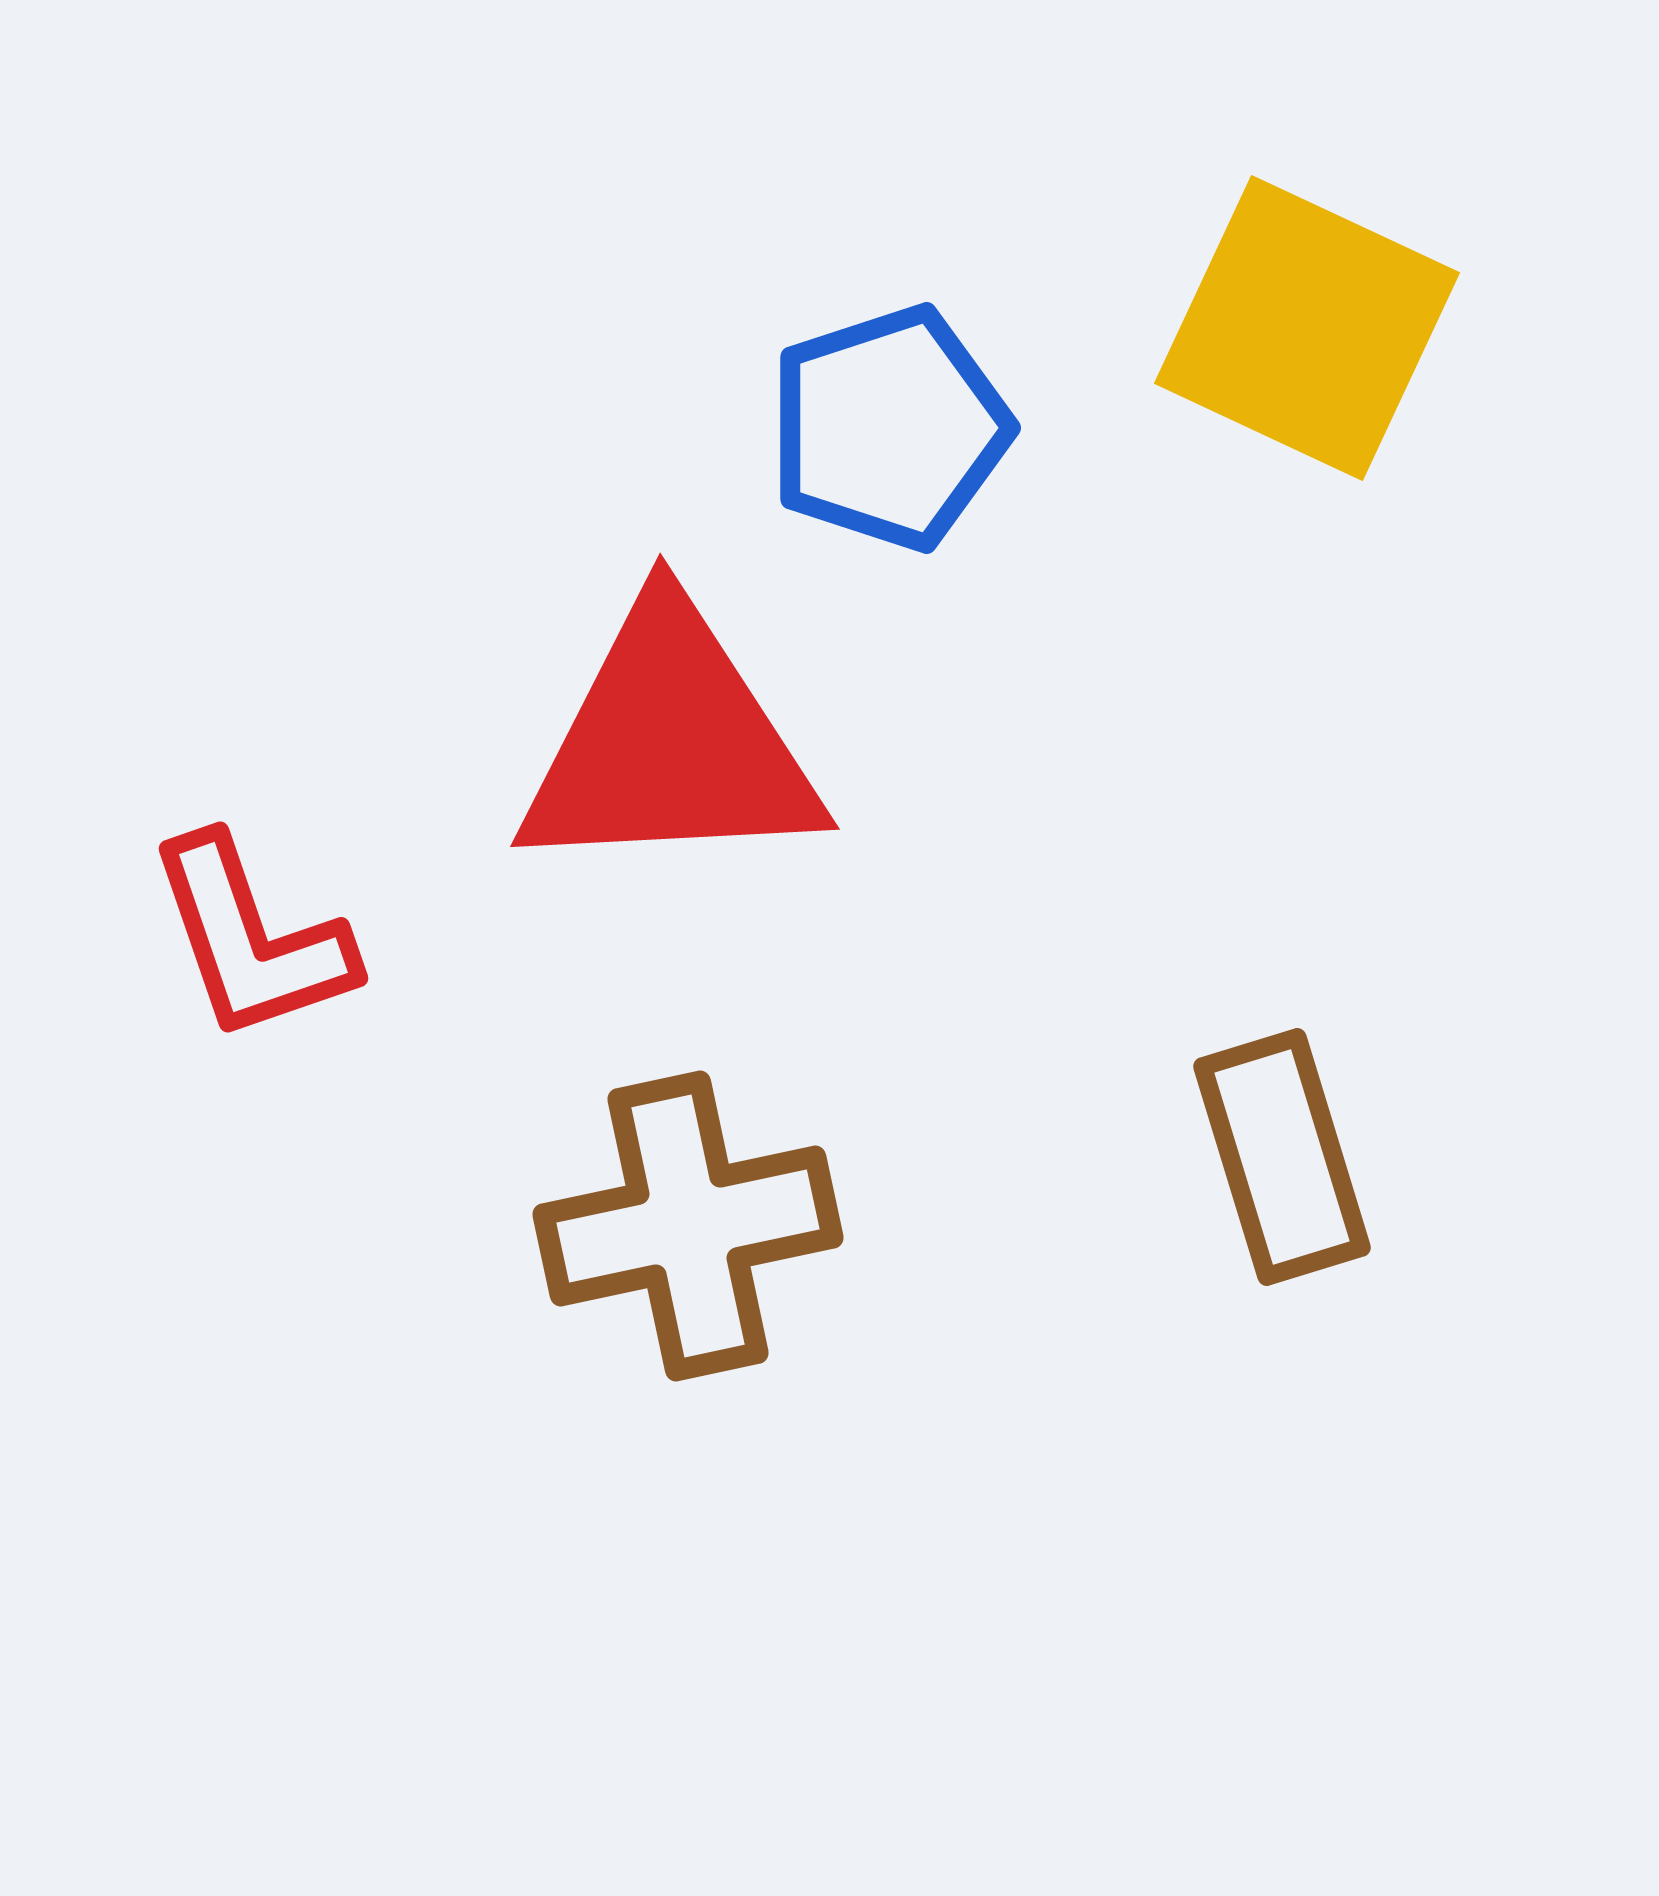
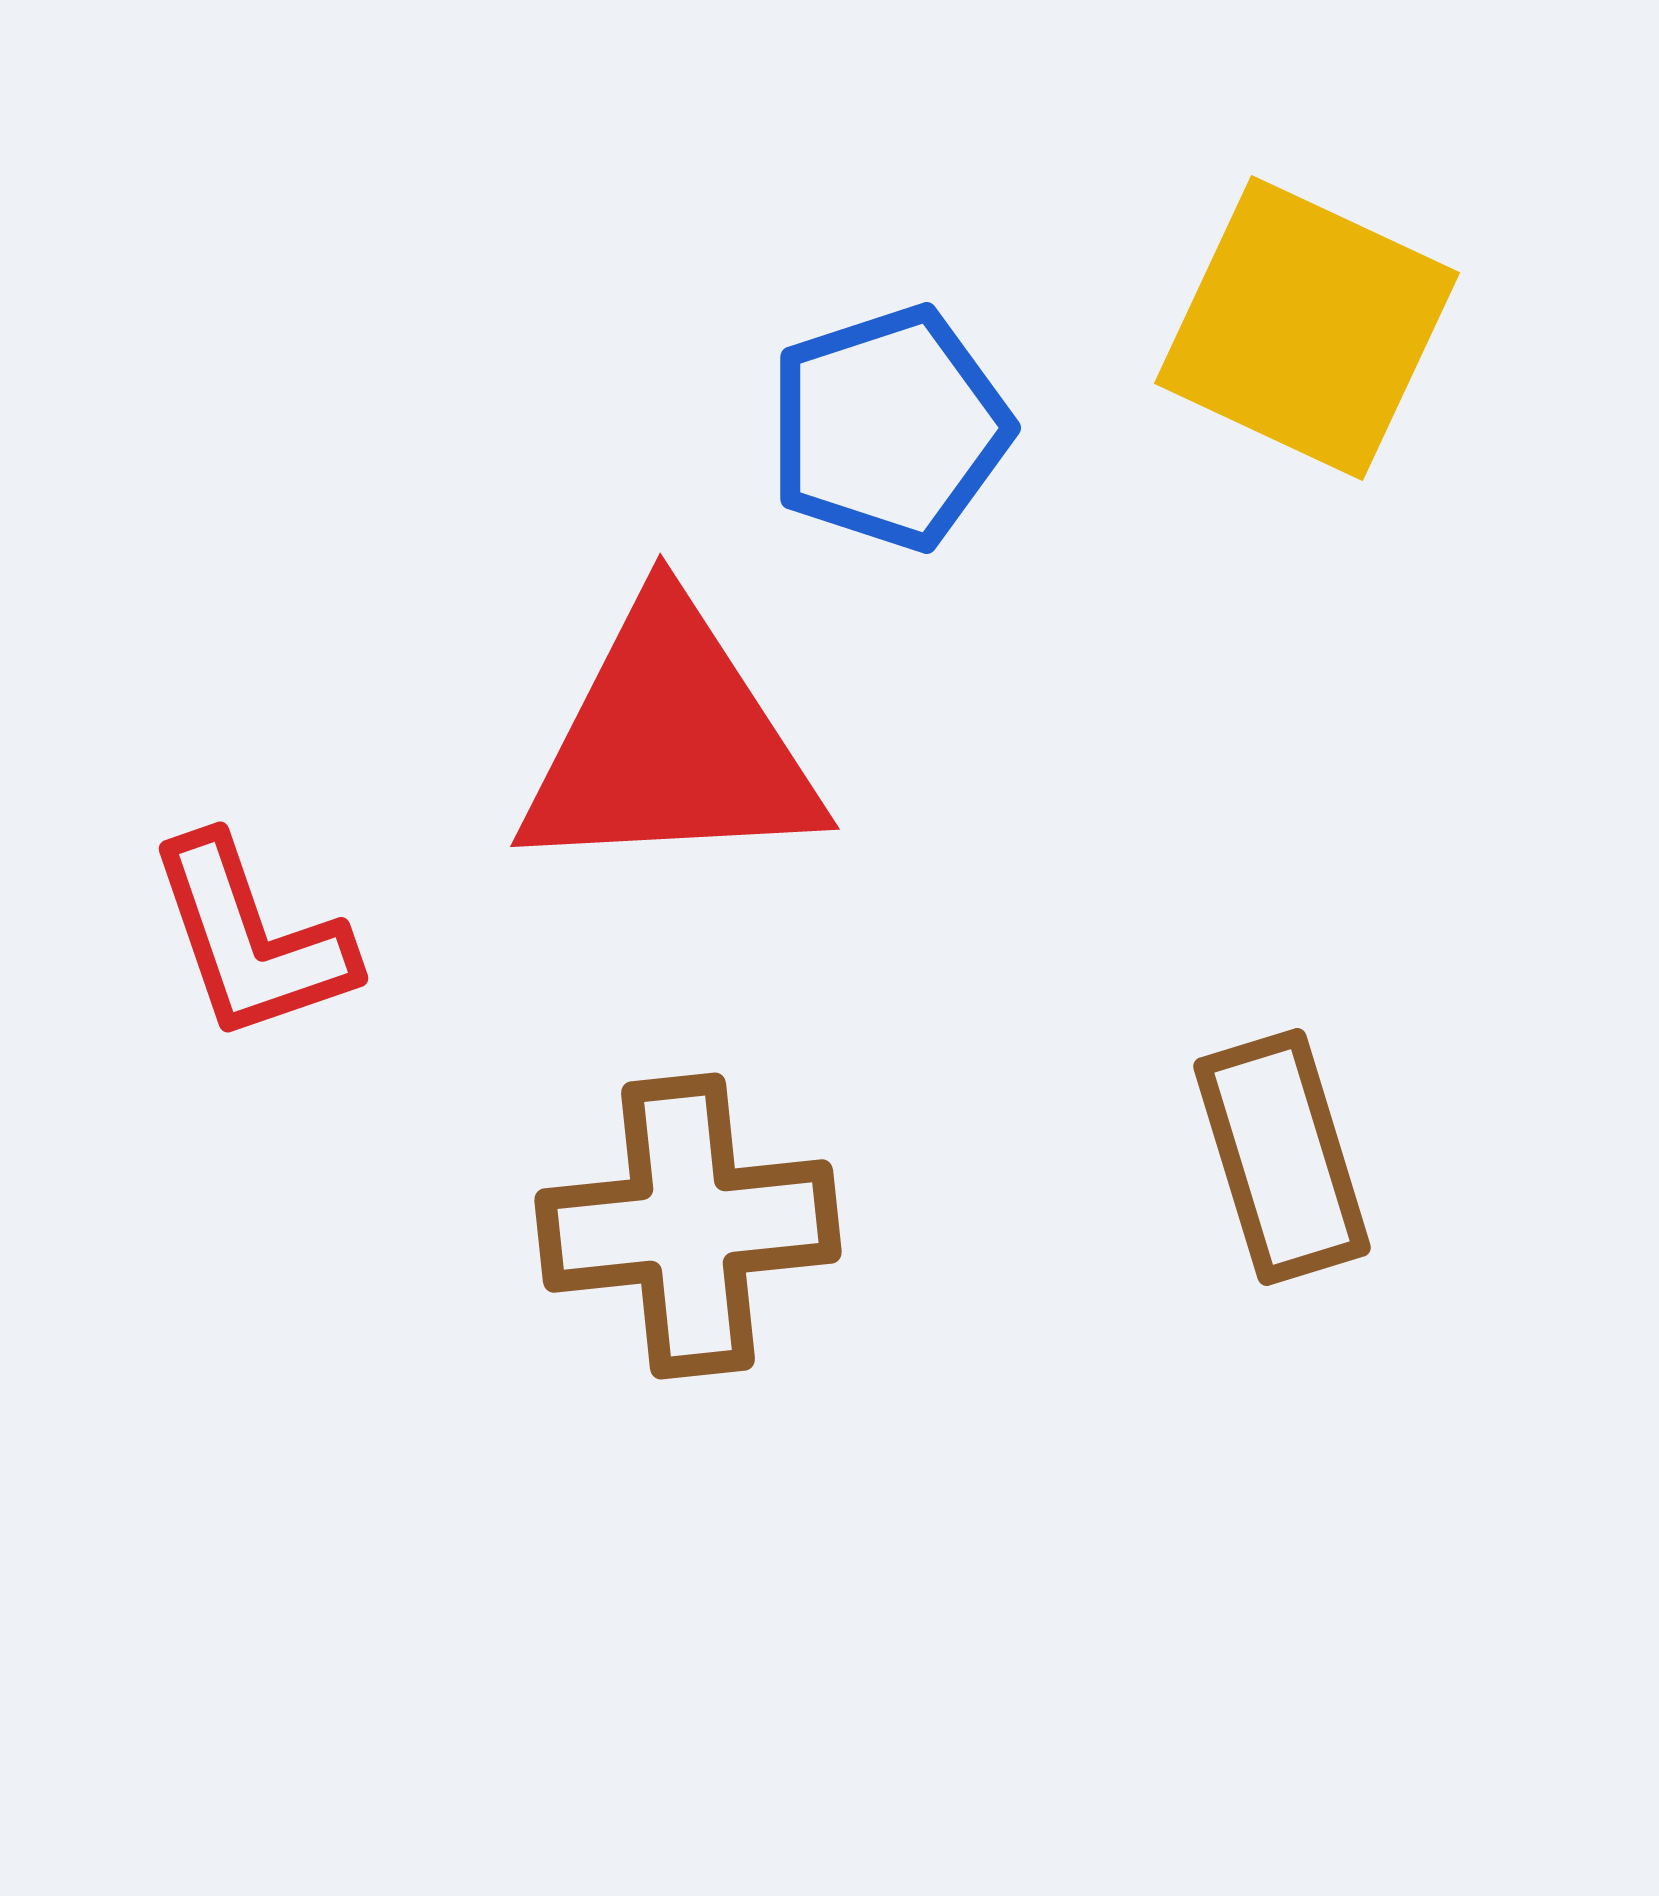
brown cross: rotated 6 degrees clockwise
